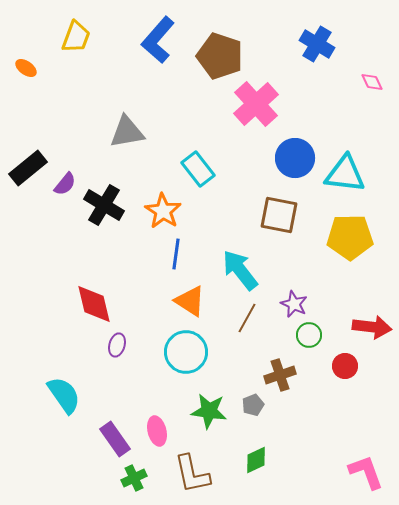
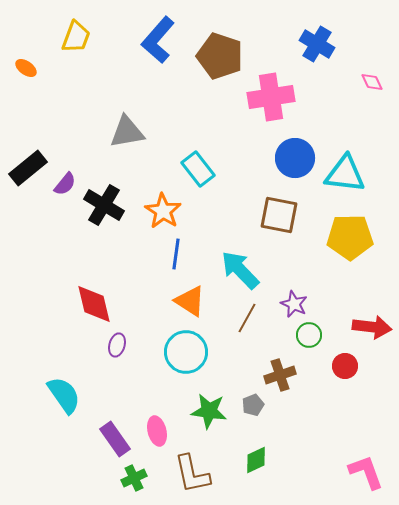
pink cross: moved 15 px right, 7 px up; rotated 33 degrees clockwise
cyan arrow: rotated 6 degrees counterclockwise
